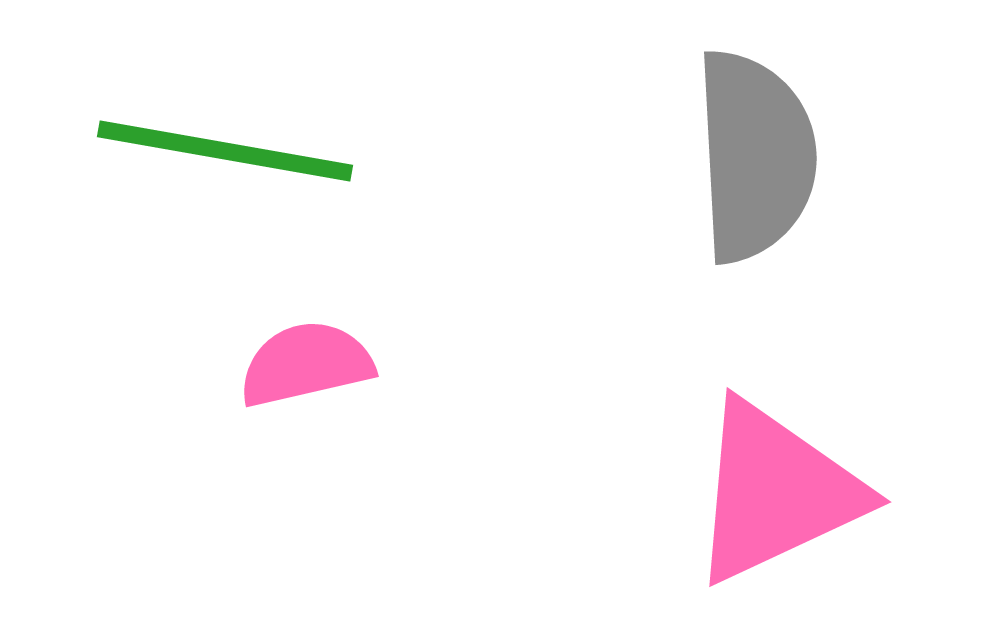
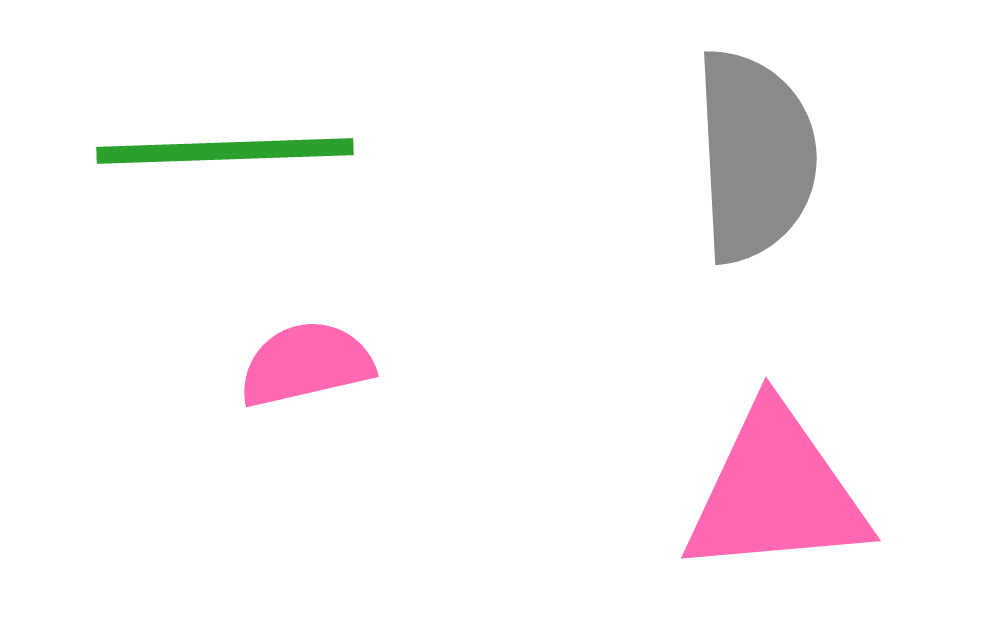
green line: rotated 12 degrees counterclockwise
pink triangle: rotated 20 degrees clockwise
